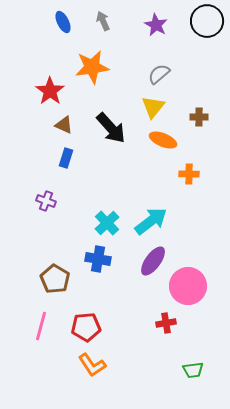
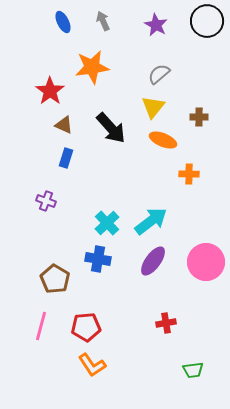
pink circle: moved 18 px right, 24 px up
